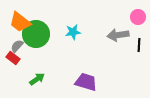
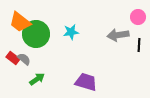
cyan star: moved 2 px left
gray semicircle: moved 7 px right, 13 px down; rotated 88 degrees clockwise
